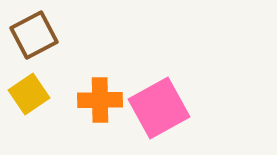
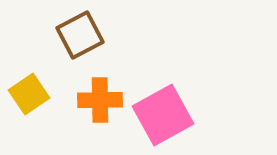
brown square: moved 46 px right
pink square: moved 4 px right, 7 px down
